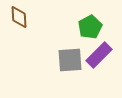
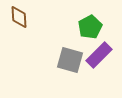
gray square: rotated 20 degrees clockwise
